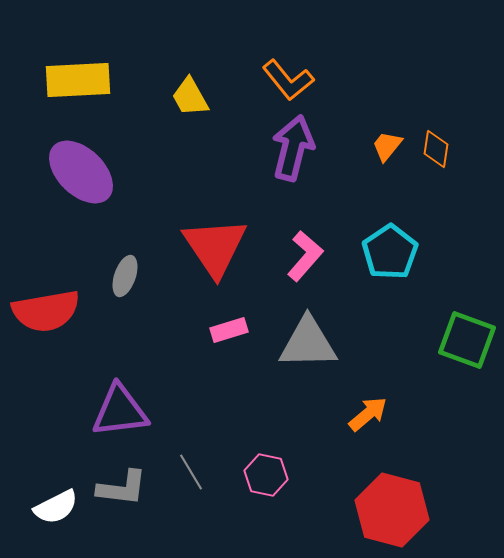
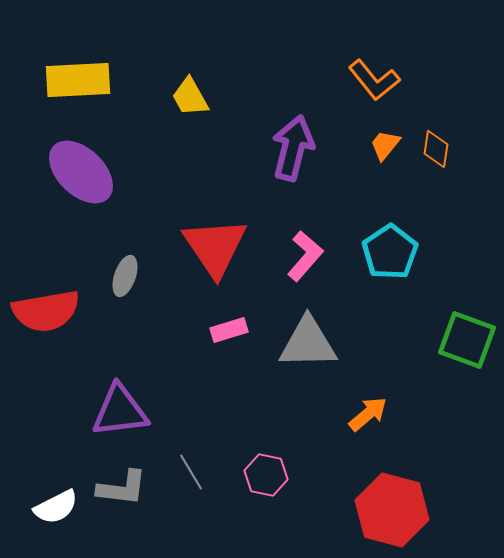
orange L-shape: moved 86 px right
orange trapezoid: moved 2 px left, 1 px up
